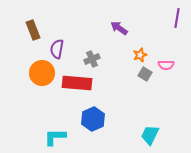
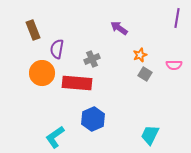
pink semicircle: moved 8 px right
cyan L-shape: rotated 35 degrees counterclockwise
